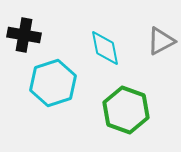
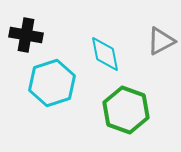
black cross: moved 2 px right
cyan diamond: moved 6 px down
cyan hexagon: moved 1 px left
